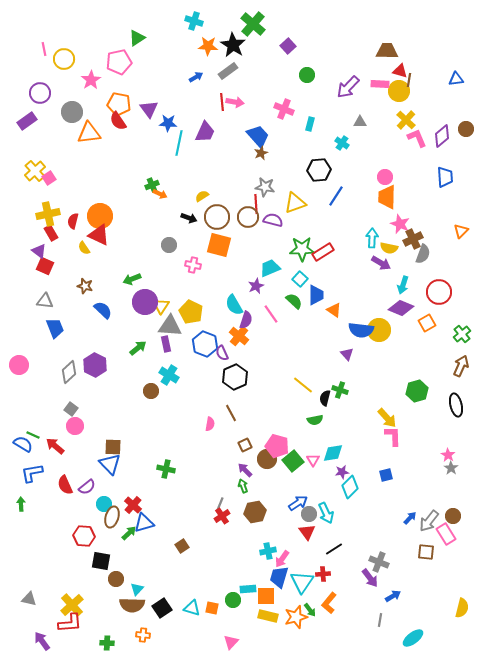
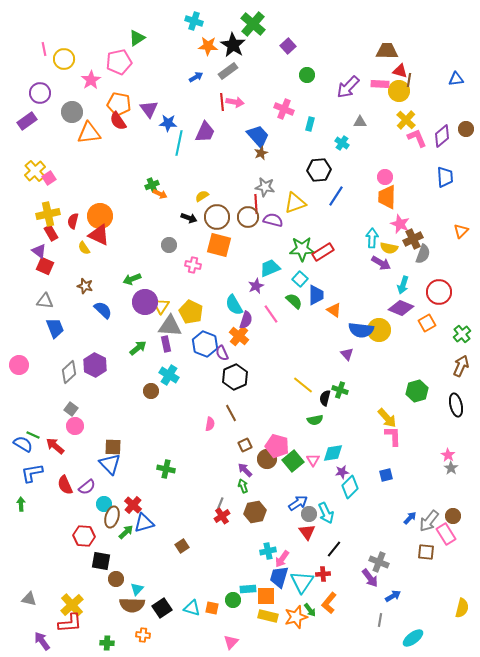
green arrow at (129, 533): moved 3 px left, 1 px up
black line at (334, 549): rotated 18 degrees counterclockwise
